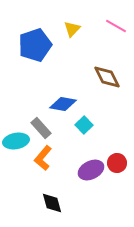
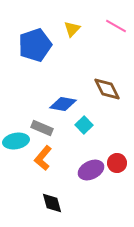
brown diamond: moved 12 px down
gray rectangle: moved 1 px right; rotated 25 degrees counterclockwise
